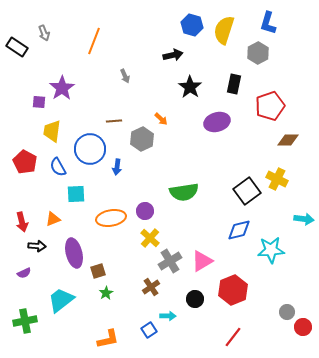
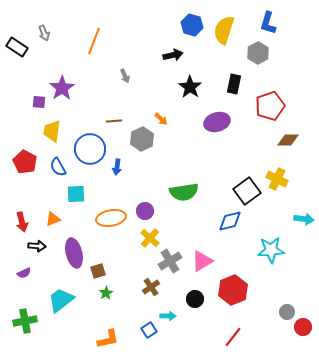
blue diamond at (239, 230): moved 9 px left, 9 px up
